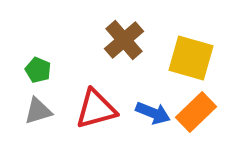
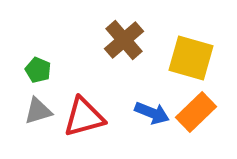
red triangle: moved 12 px left, 8 px down
blue arrow: moved 1 px left
